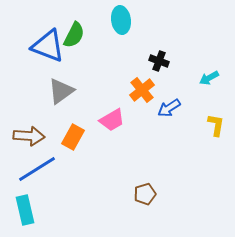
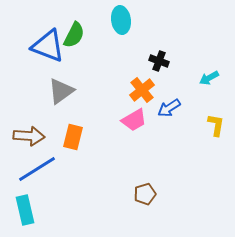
pink trapezoid: moved 22 px right
orange rectangle: rotated 15 degrees counterclockwise
